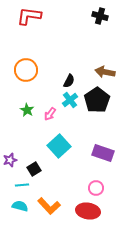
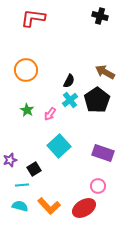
red L-shape: moved 4 px right, 2 px down
brown arrow: rotated 18 degrees clockwise
pink circle: moved 2 px right, 2 px up
red ellipse: moved 4 px left, 3 px up; rotated 40 degrees counterclockwise
